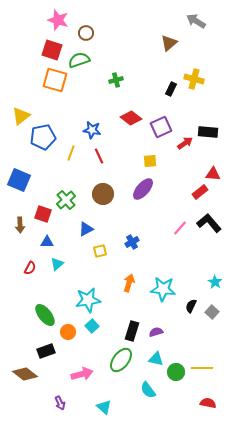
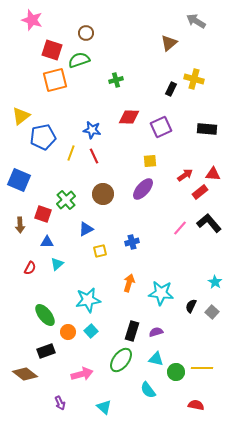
pink star at (58, 20): moved 26 px left
orange square at (55, 80): rotated 30 degrees counterclockwise
red diamond at (131, 118): moved 2 px left, 1 px up; rotated 35 degrees counterclockwise
black rectangle at (208, 132): moved 1 px left, 3 px up
red arrow at (185, 143): moved 32 px down
red line at (99, 156): moved 5 px left
blue cross at (132, 242): rotated 16 degrees clockwise
cyan star at (163, 289): moved 2 px left, 4 px down
cyan square at (92, 326): moved 1 px left, 5 px down
red semicircle at (208, 403): moved 12 px left, 2 px down
